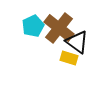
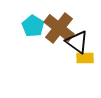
cyan pentagon: rotated 15 degrees counterclockwise
yellow rectangle: moved 16 px right; rotated 18 degrees counterclockwise
